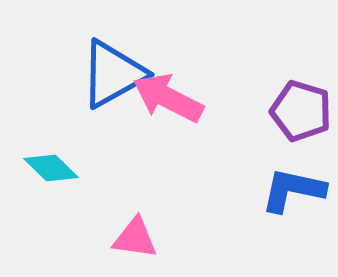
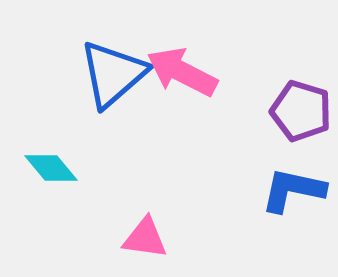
blue triangle: rotated 12 degrees counterclockwise
pink arrow: moved 14 px right, 26 px up
cyan diamond: rotated 6 degrees clockwise
pink triangle: moved 10 px right
